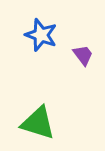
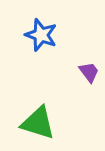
purple trapezoid: moved 6 px right, 17 px down
